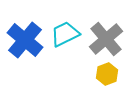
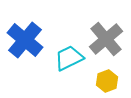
cyan trapezoid: moved 4 px right, 24 px down
yellow hexagon: moved 7 px down
